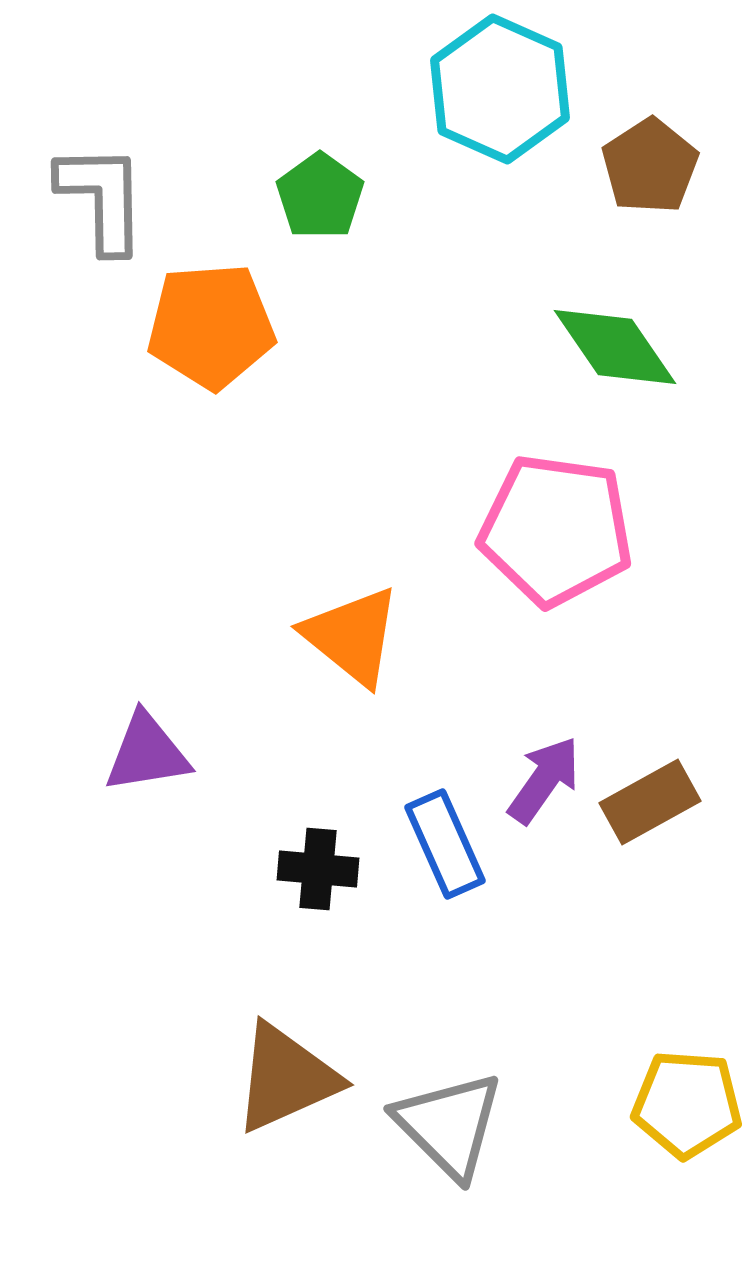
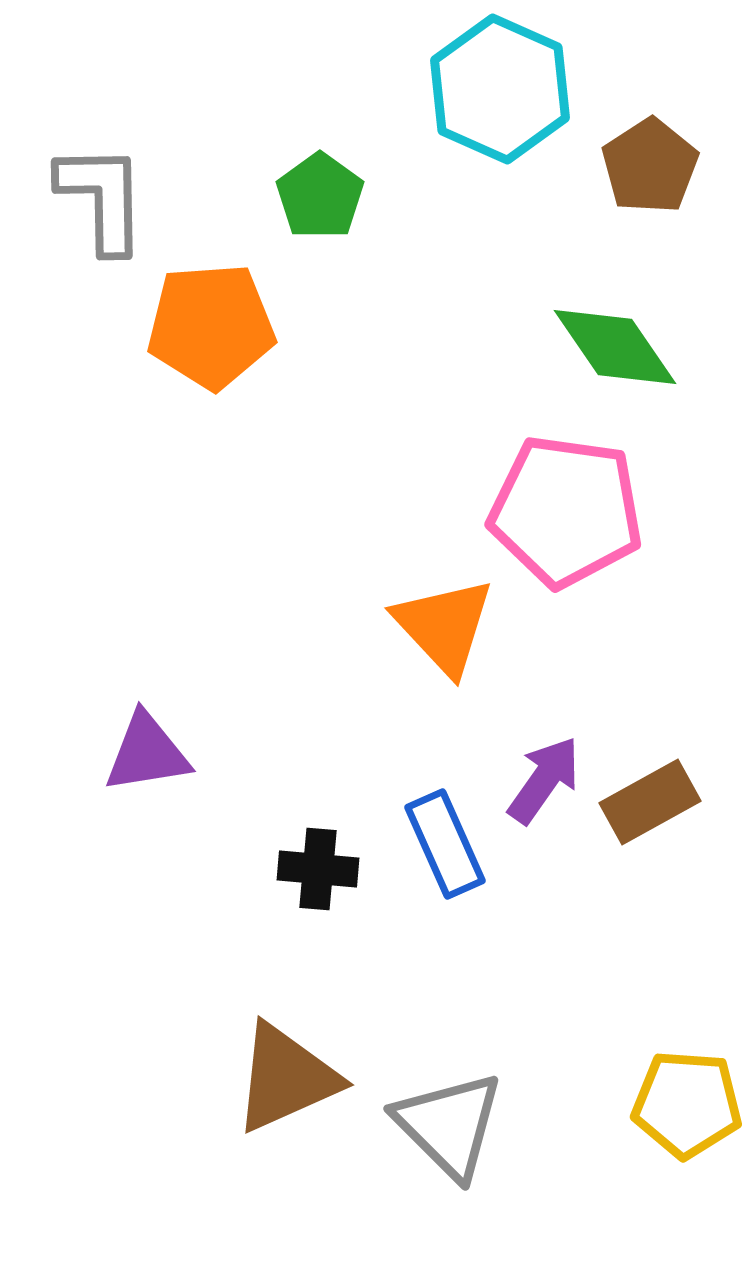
pink pentagon: moved 10 px right, 19 px up
orange triangle: moved 92 px right, 10 px up; rotated 8 degrees clockwise
